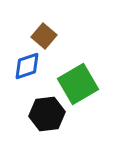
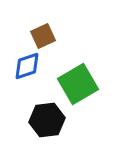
brown square: moved 1 px left; rotated 25 degrees clockwise
black hexagon: moved 6 px down
